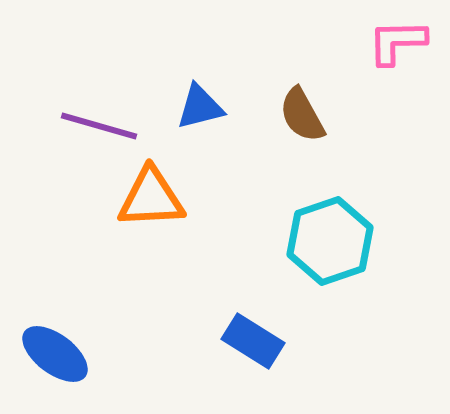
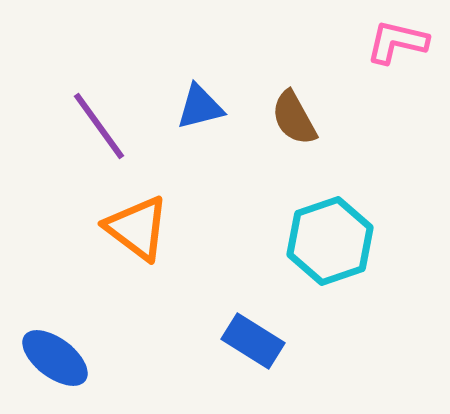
pink L-shape: rotated 14 degrees clockwise
brown semicircle: moved 8 px left, 3 px down
purple line: rotated 38 degrees clockwise
orange triangle: moved 14 px left, 30 px down; rotated 40 degrees clockwise
blue ellipse: moved 4 px down
